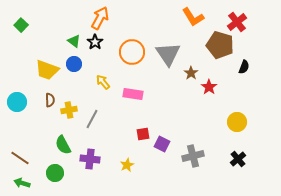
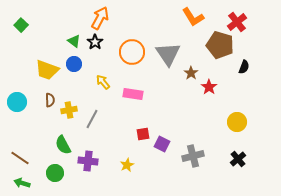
purple cross: moved 2 px left, 2 px down
